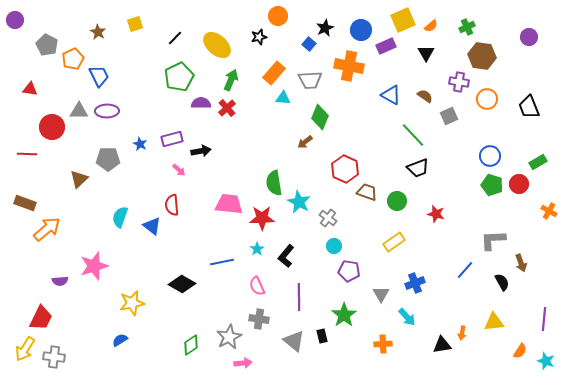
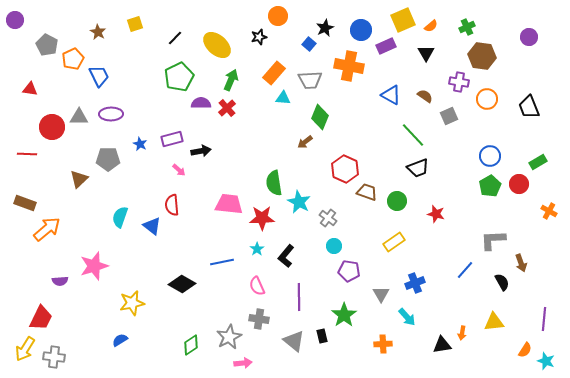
gray triangle at (79, 111): moved 6 px down
purple ellipse at (107, 111): moved 4 px right, 3 px down
green pentagon at (492, 185): moved 2 px left, 1 px down; rotated 25 degrees clockwise
orange semicircle at (520, 351): moved 5 px right, 1 px up
